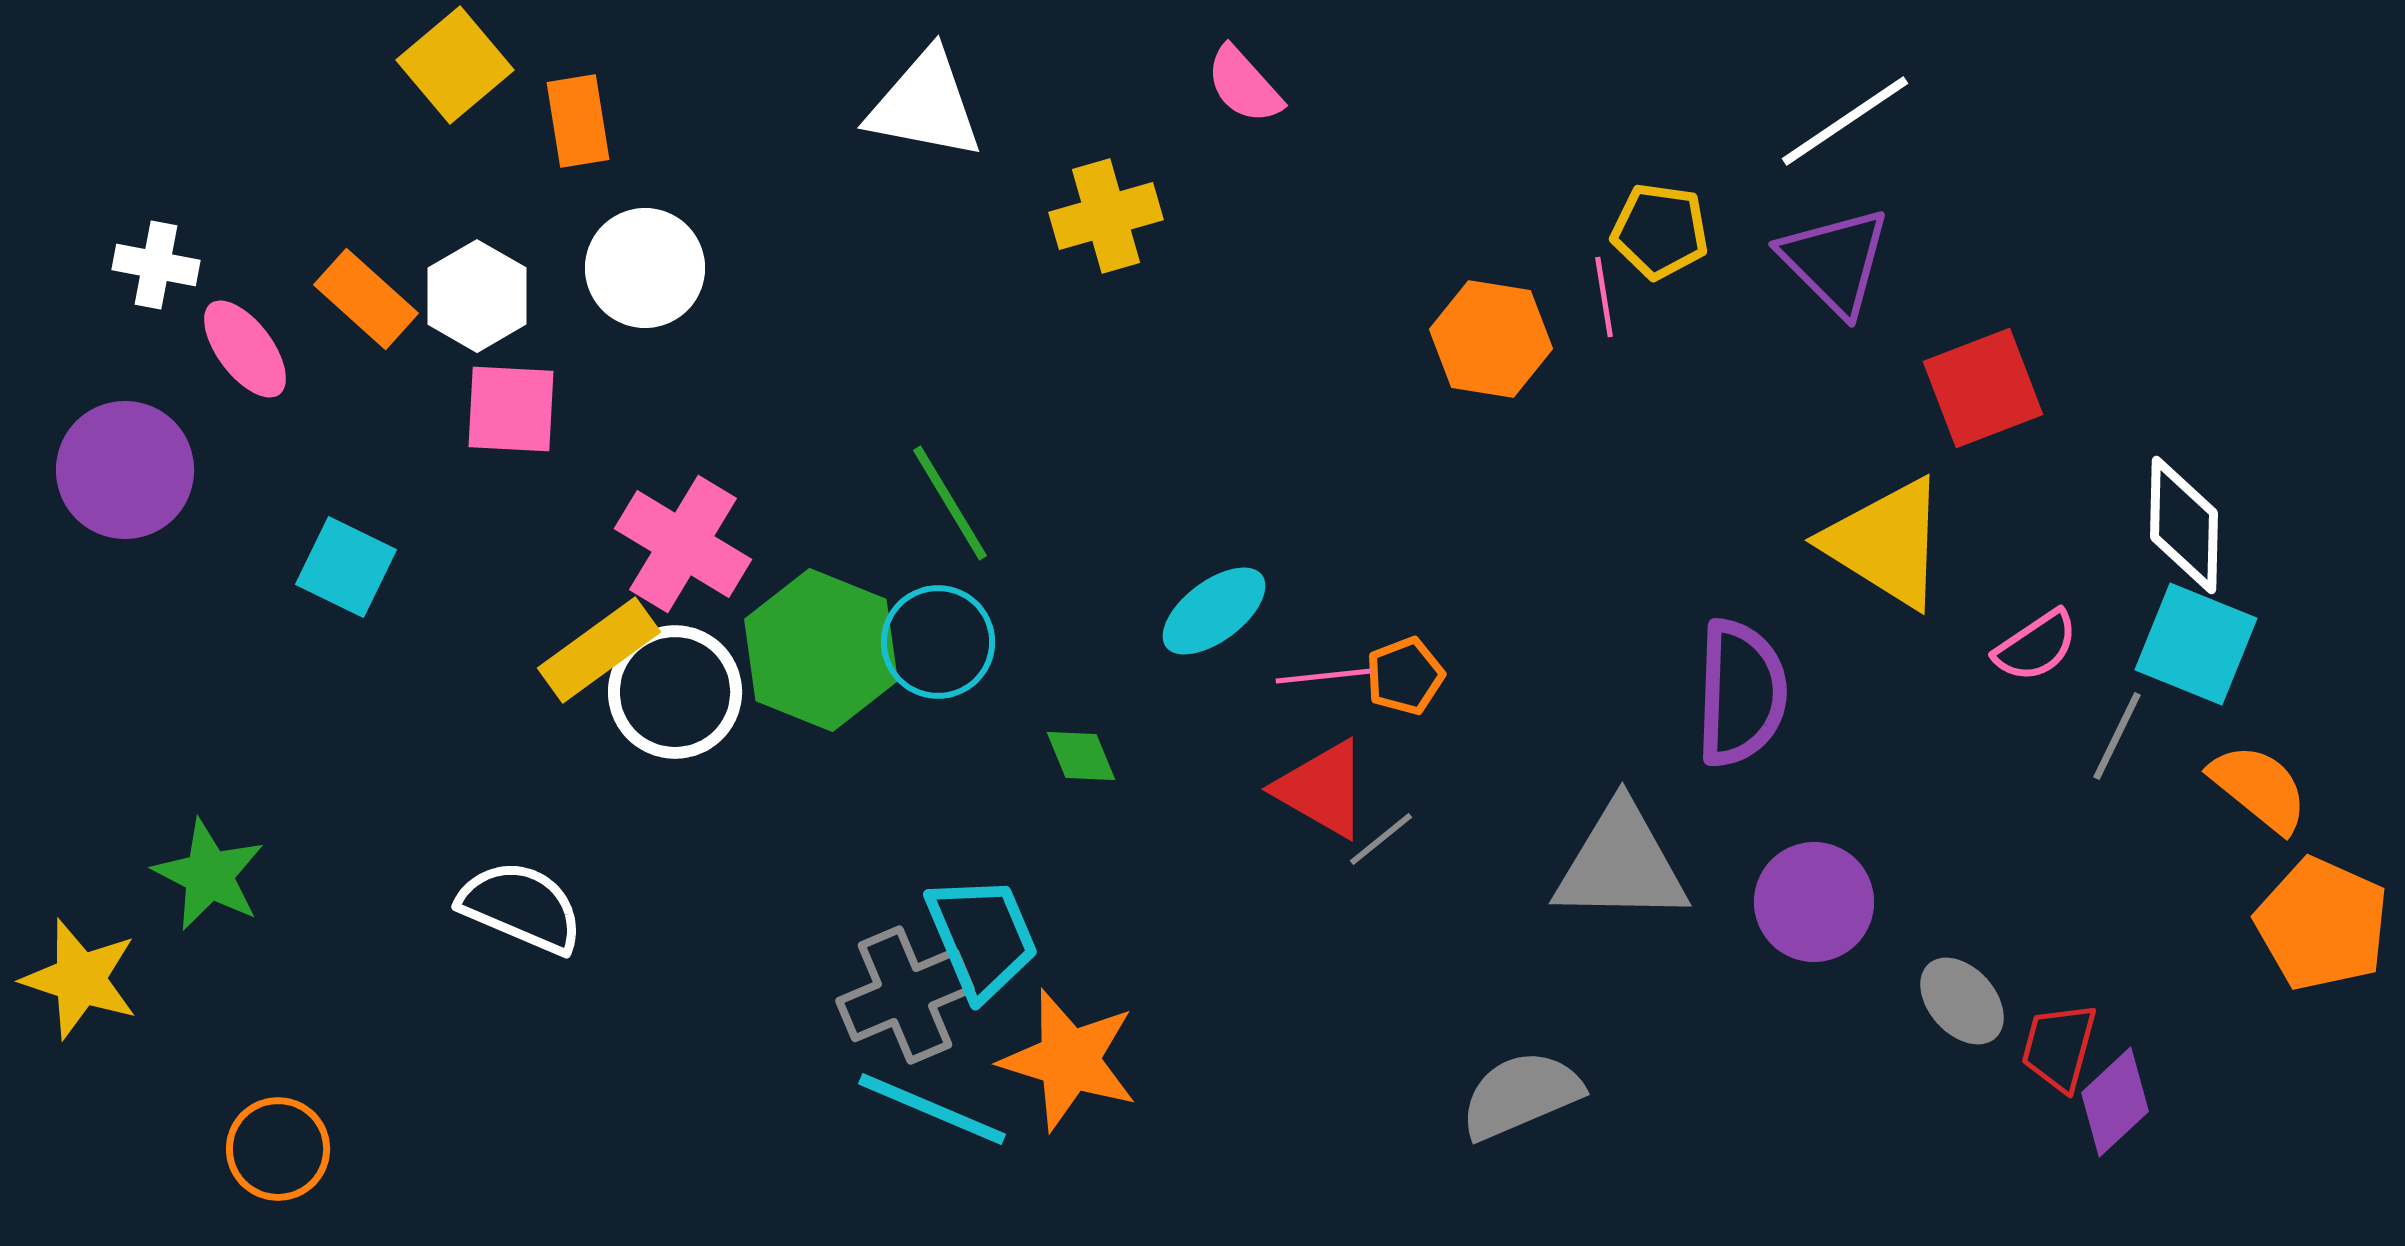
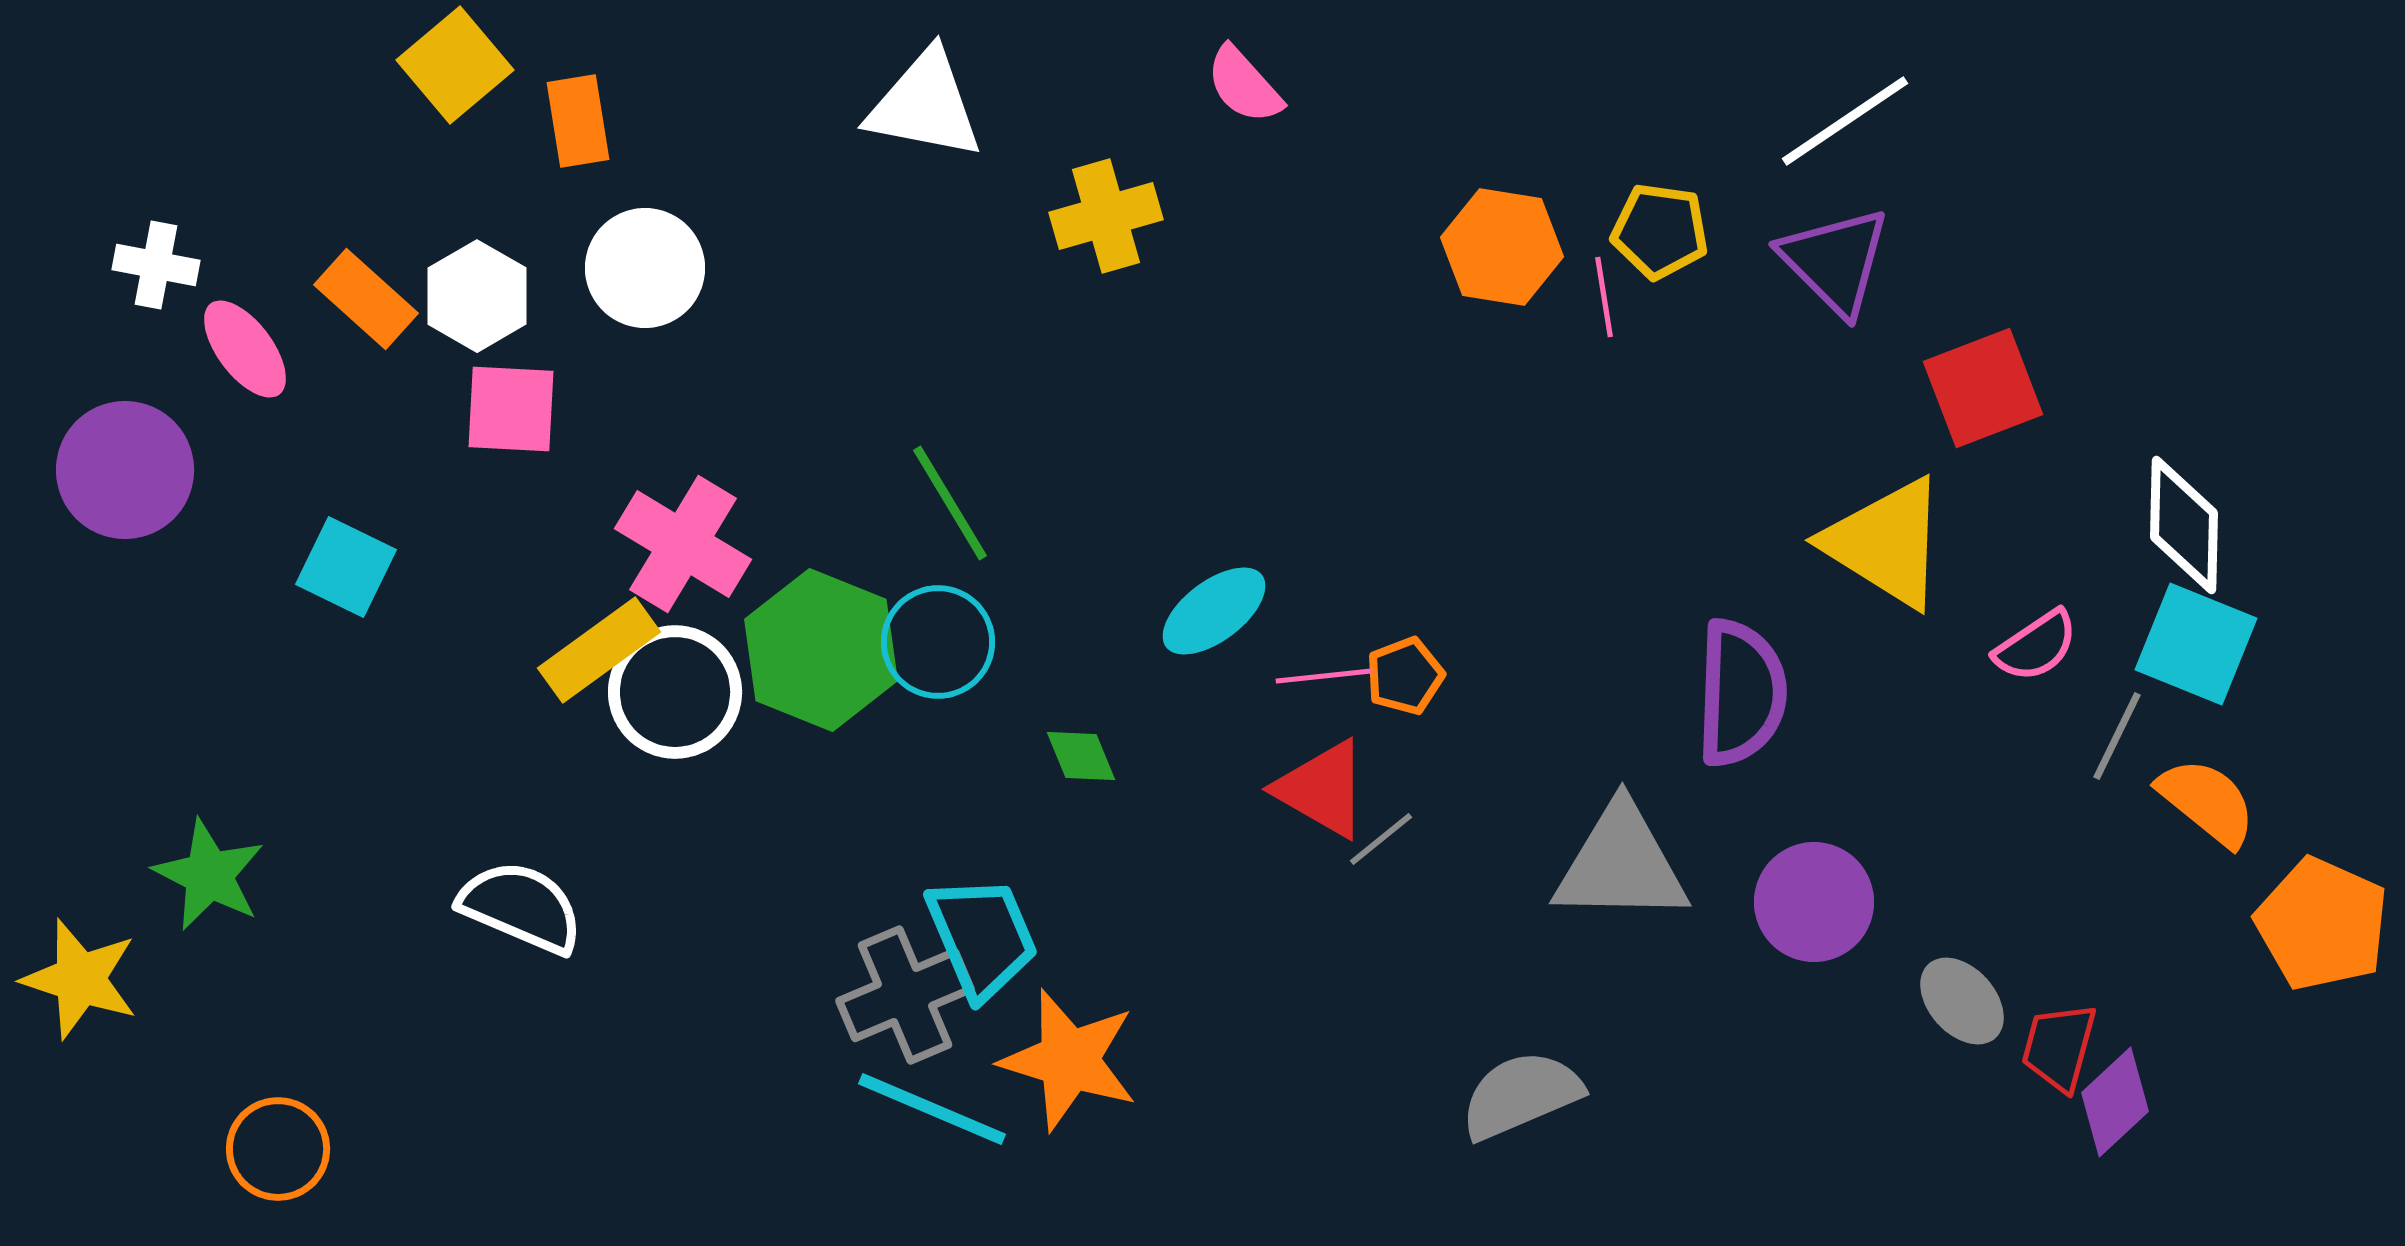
orange hexagon at (1491, 339): moved 11 px right, 92 px up
orange semicircle at (2259, 788): moved 52 px left, 14 px down
